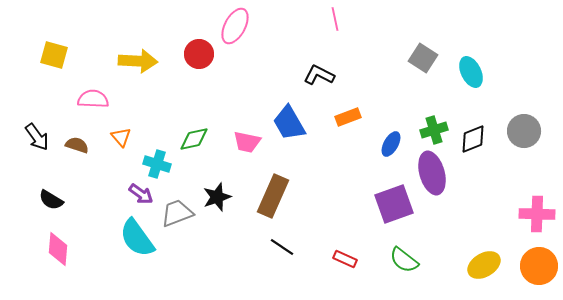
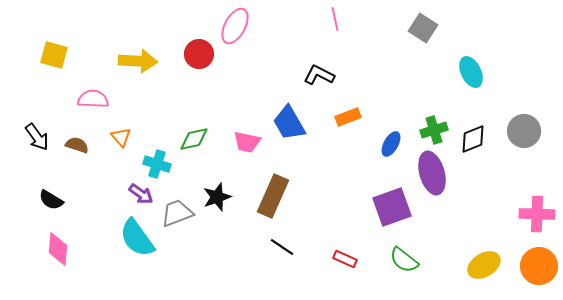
gray square: moved 30 px up
purple square: moved 2 px left, 3 px down
